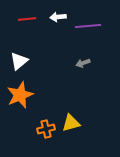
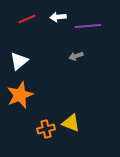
red line: rotated 18 degrees counterclockwise
gray arrow: moved 7 px left, 7 px up
yellow triangle: rotated 36 degrees clockwise
